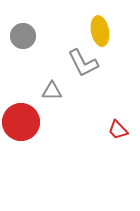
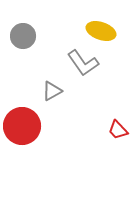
yellow ellipse: moved 1 px right; rotated 60 degrees counterclockwise
gray L-shape: rotated 8 degrees counterclockwise
gray triangle: rotated 30 degrees counterclockwise
red circle: moved 1 px right, 4 px down
